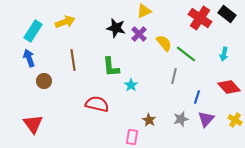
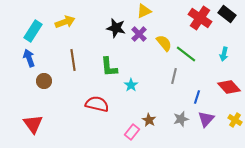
green L-shape: moved 2 px left
pink rectangle: moved 5 px up; rotated 28 degrees clockwise
